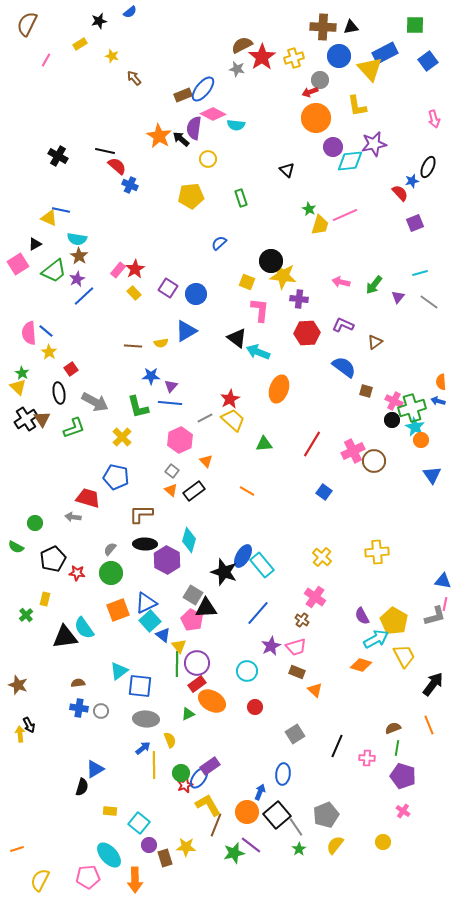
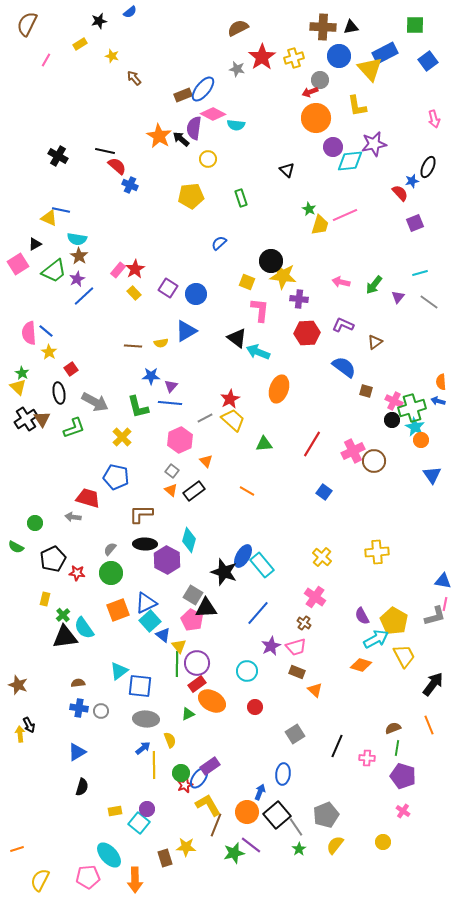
brown semicircle at (242, 45): moved 4 px left, 17 px up
green cross at (26, 615): moved 37 px right
brown cross at (302, 620): moved 2 px right, 3 px down
blue triangle at (95, 769): moved 18 px left, 17 px up
yellow rectangle at (110, 811): moved 5 px right; rotated 16 degrees counterclockwise
purple circle at (149, 845): moved 2 px left, 36 px up
